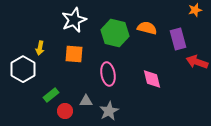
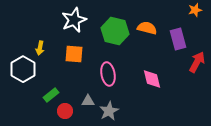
green hexagon: moved 2 px up
red arrow: rotated 100 degrees clockwise
gray triangle: moved 2 px right
